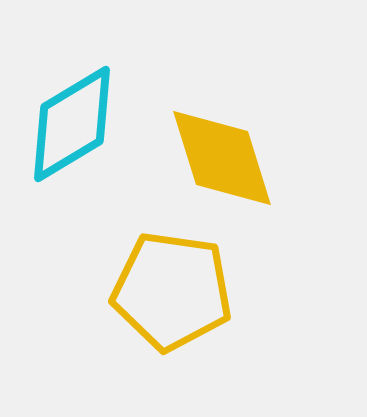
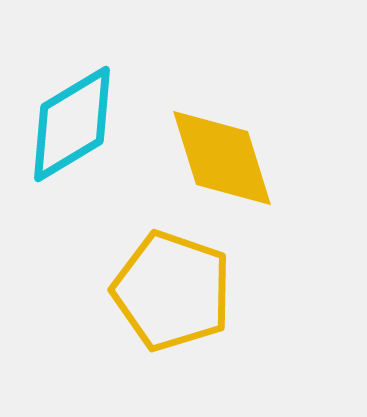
yellow pentagon: rotated 11 degrees clockwise
